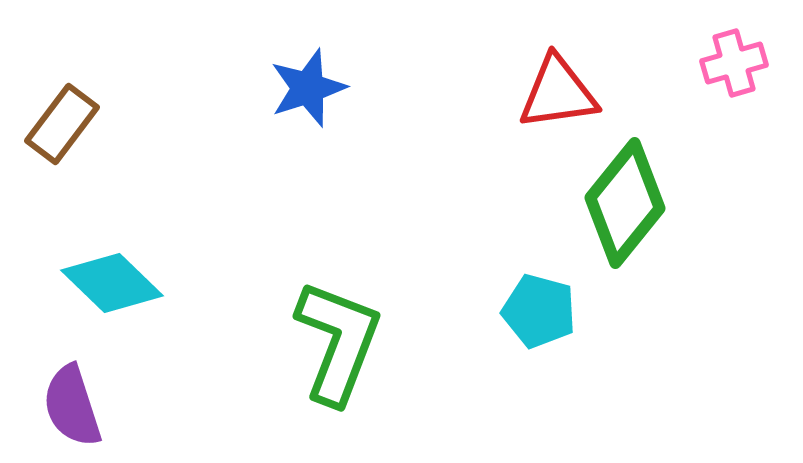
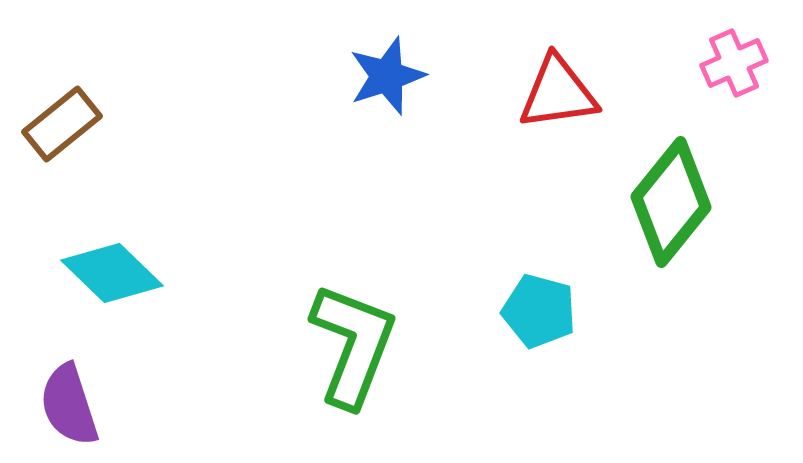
pink cross: rotated 8 degrees counterclockwise
blue star: moved 79 px right, 12 px up
brown rectangle: rotated 14 degrees clockwise
green diamond: moved 46 px right, 1 px up
cyan diamond: moved 10 px up
green L-shape: moved 15 px right, 3 px down
purple semicircle: moved 3 px left, 1 px up
